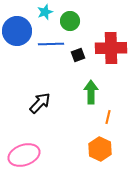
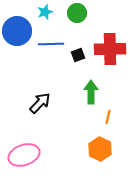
green circle: moved 7 px right, 8 px up
red cross: moved 1 px left, 1 px down
